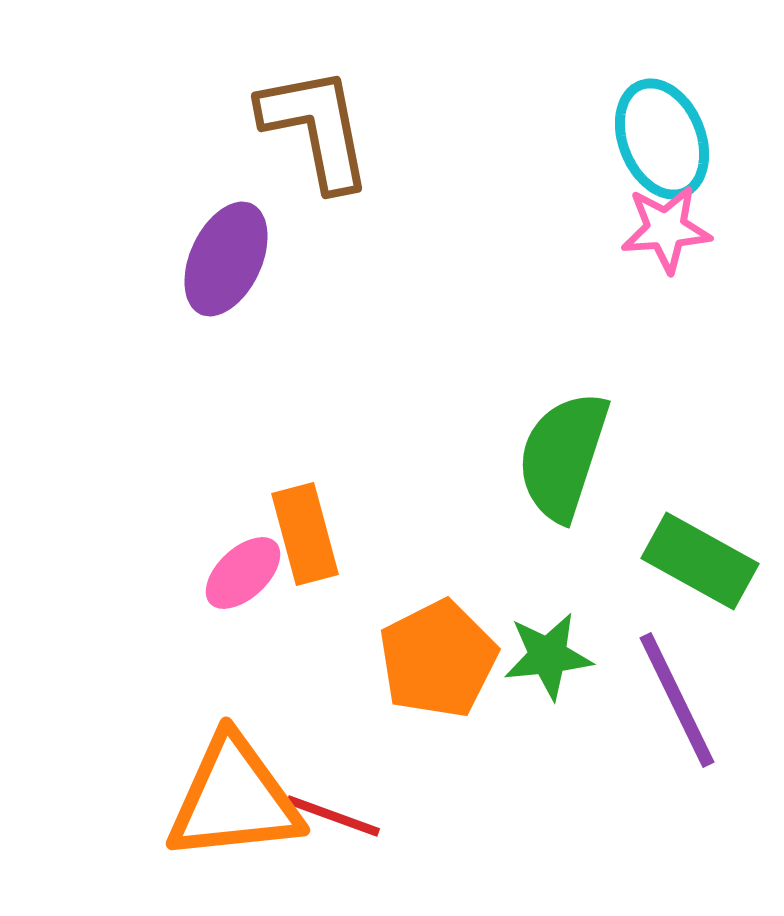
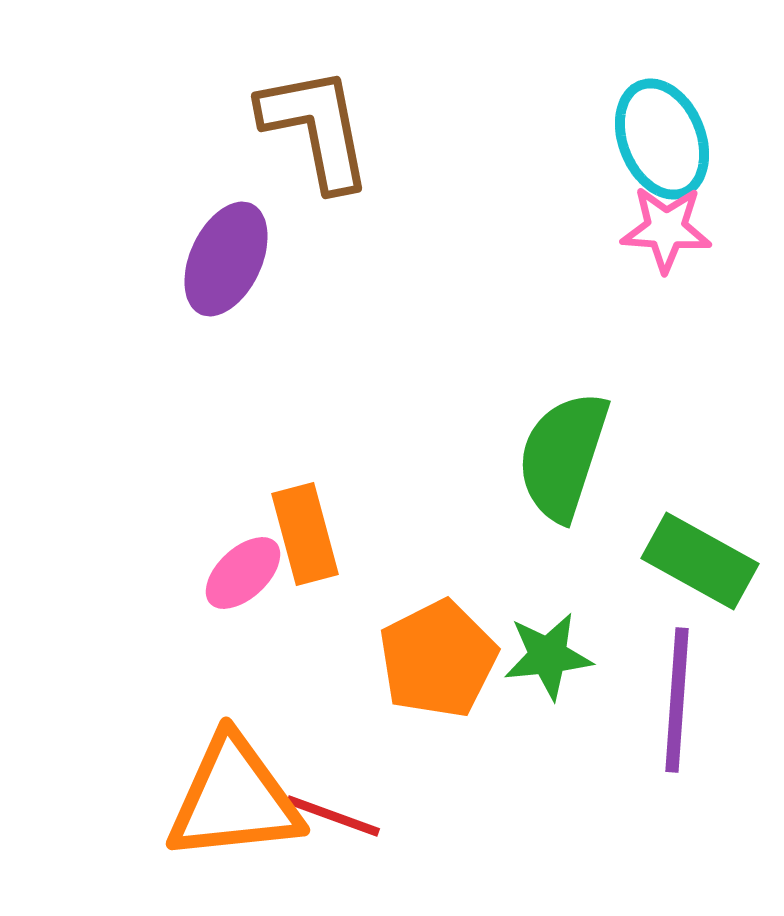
pink star: rotated 8 degrees clockwise
purple line: rotated 30 degrees clockwise
